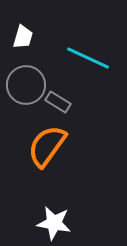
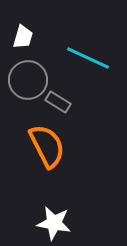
gray circle: moved 2 px right, 5 px up
orange semicircle: rotated 117 degrees clockwise
